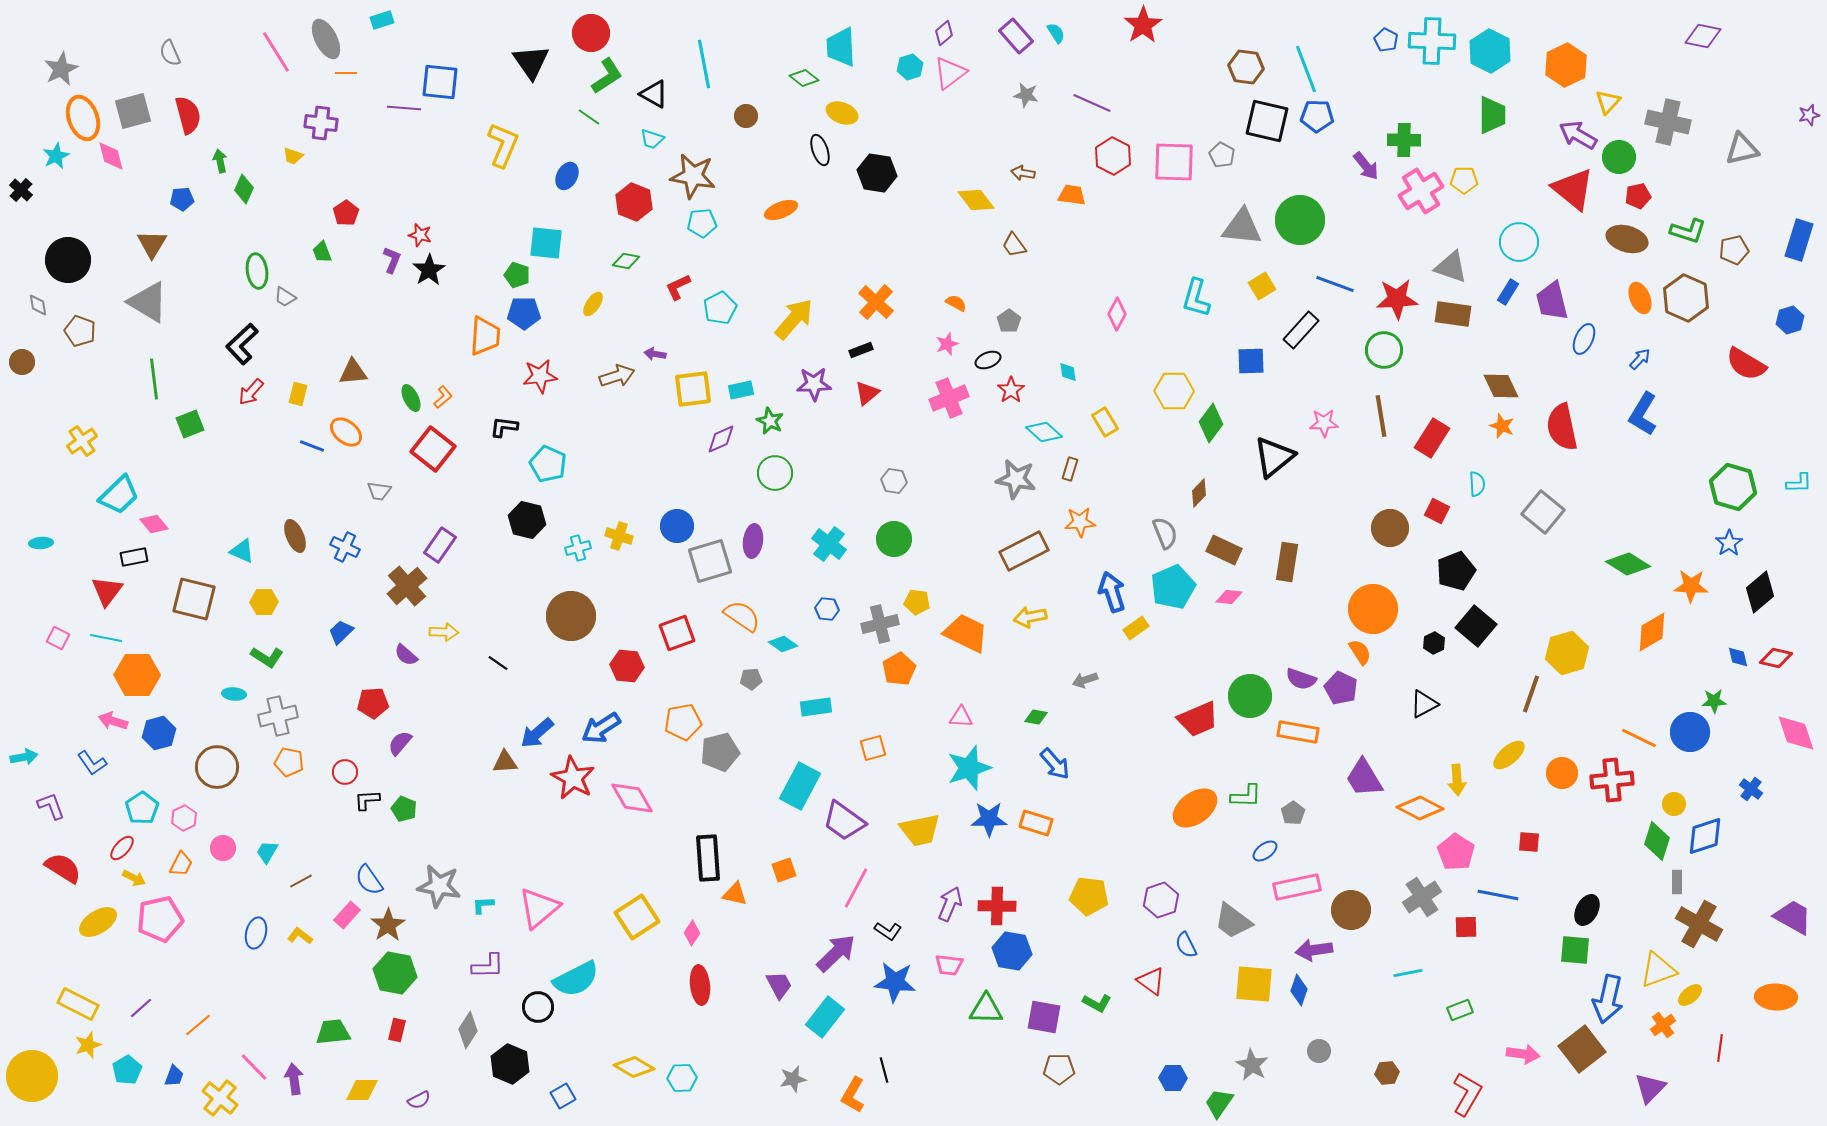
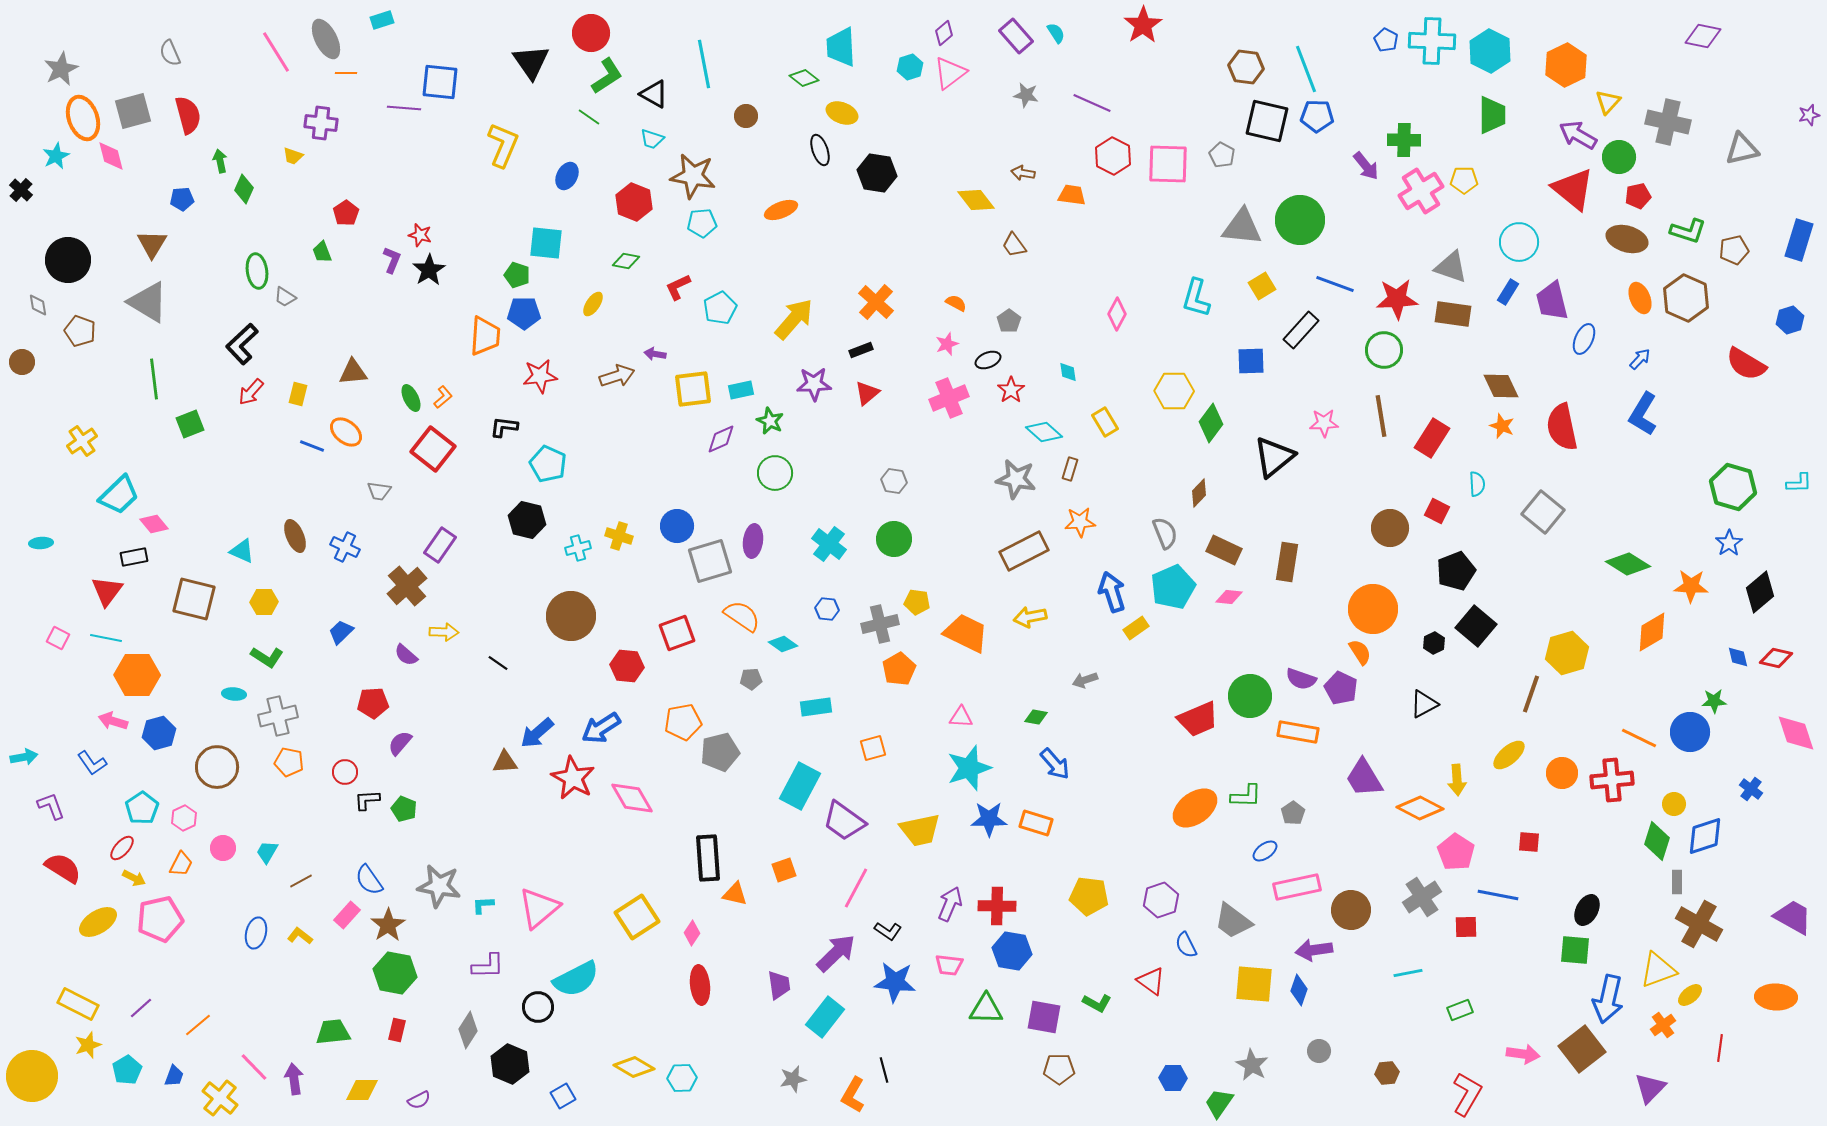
pink square at (1174, 162): moved 6 px left, 2 px down
purple trapezoid at (779, 985): rotated 20 degrees clockwise
